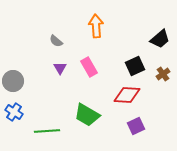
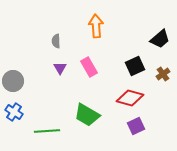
gray semicircle: rotated 48 degrees clockwise
red diamond: moved 3 px right, 3 px down; rotated 12 degrees clockwise
